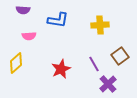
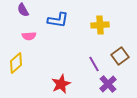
purple semicircle: rotated 56 degrees clockwise
red star: moved 15 px down
